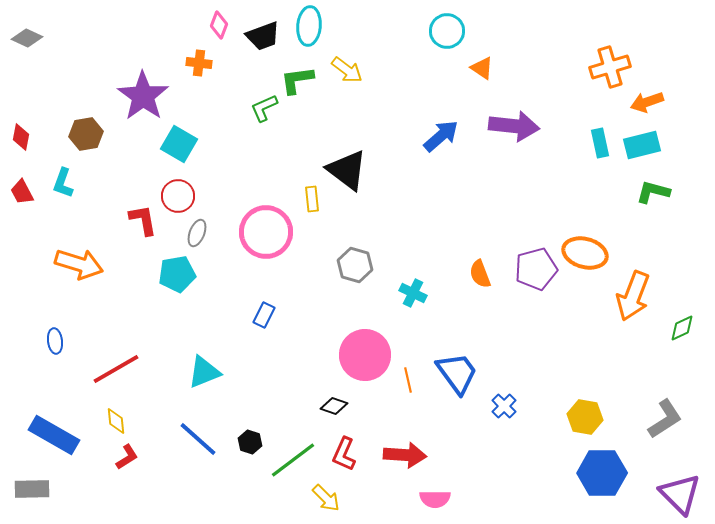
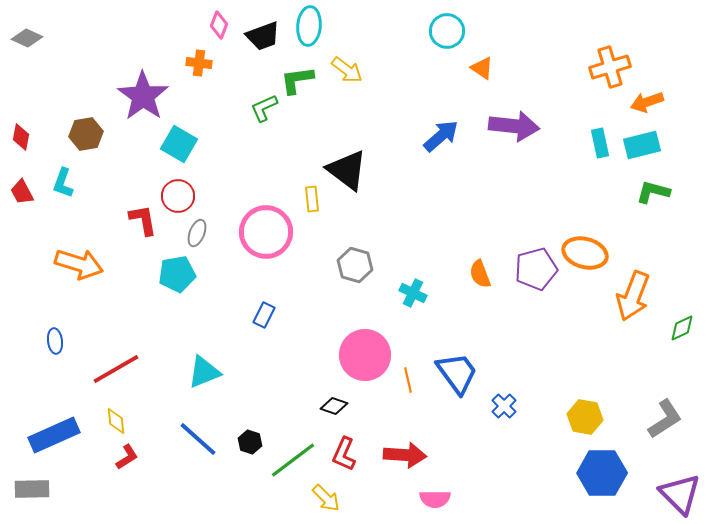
blue rectangle at (54, 435): rotated 54 degrees counterclockwise
